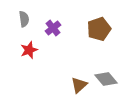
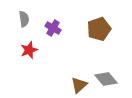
purple cross: rotated 21 degrees counterclockwise
